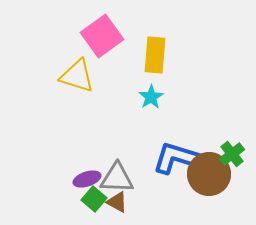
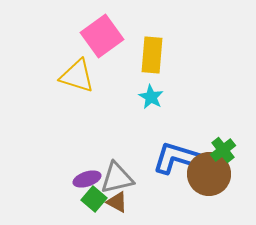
yellow rectangle: moved 3 px left
cyan star: rotated 10 degrees counterclockwise
green cross: moved 9 px left, 4 px up
gray triangle: rotated 15 degrees counterclockwise
